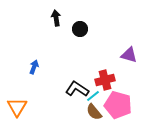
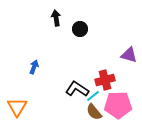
pink pentagon: rotated 16 degrees counterclockwise
